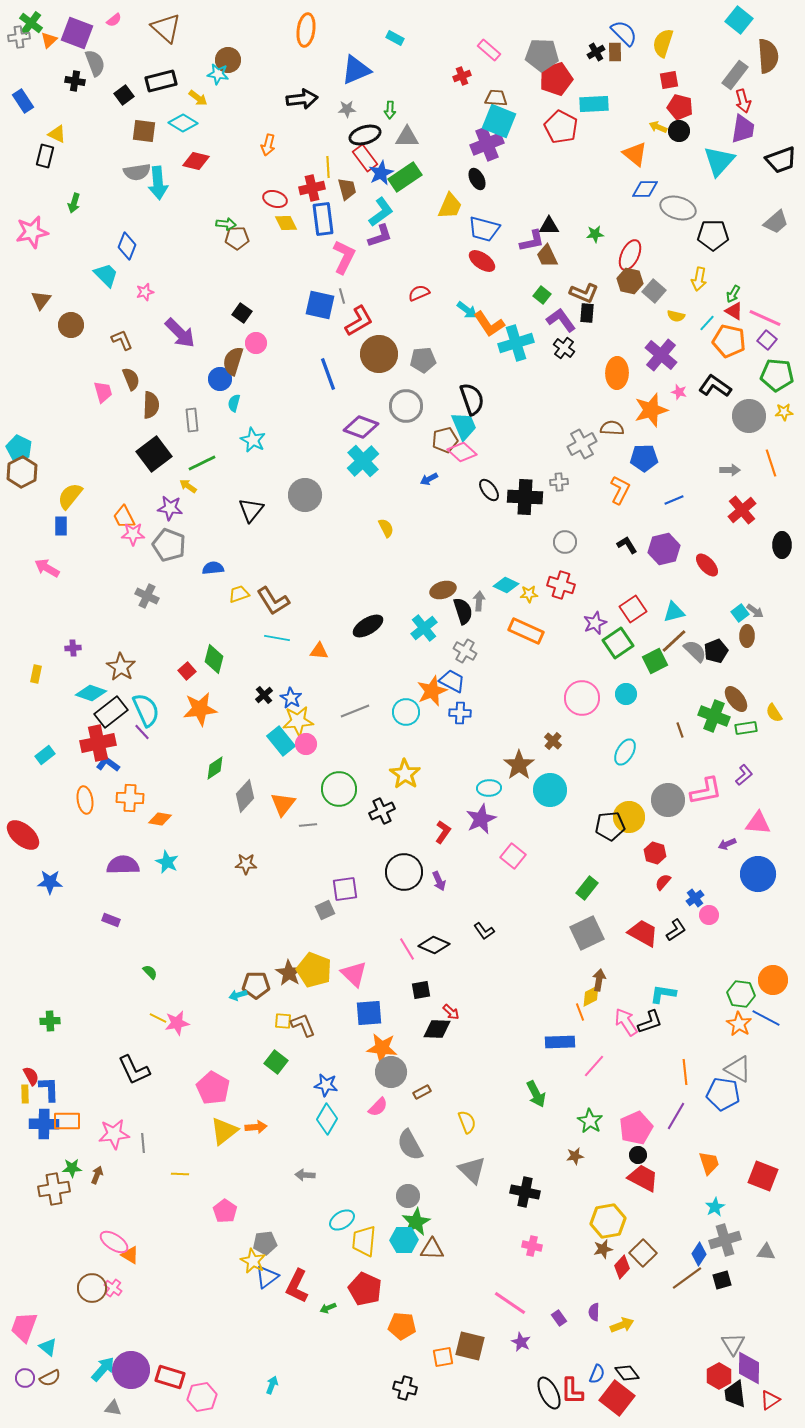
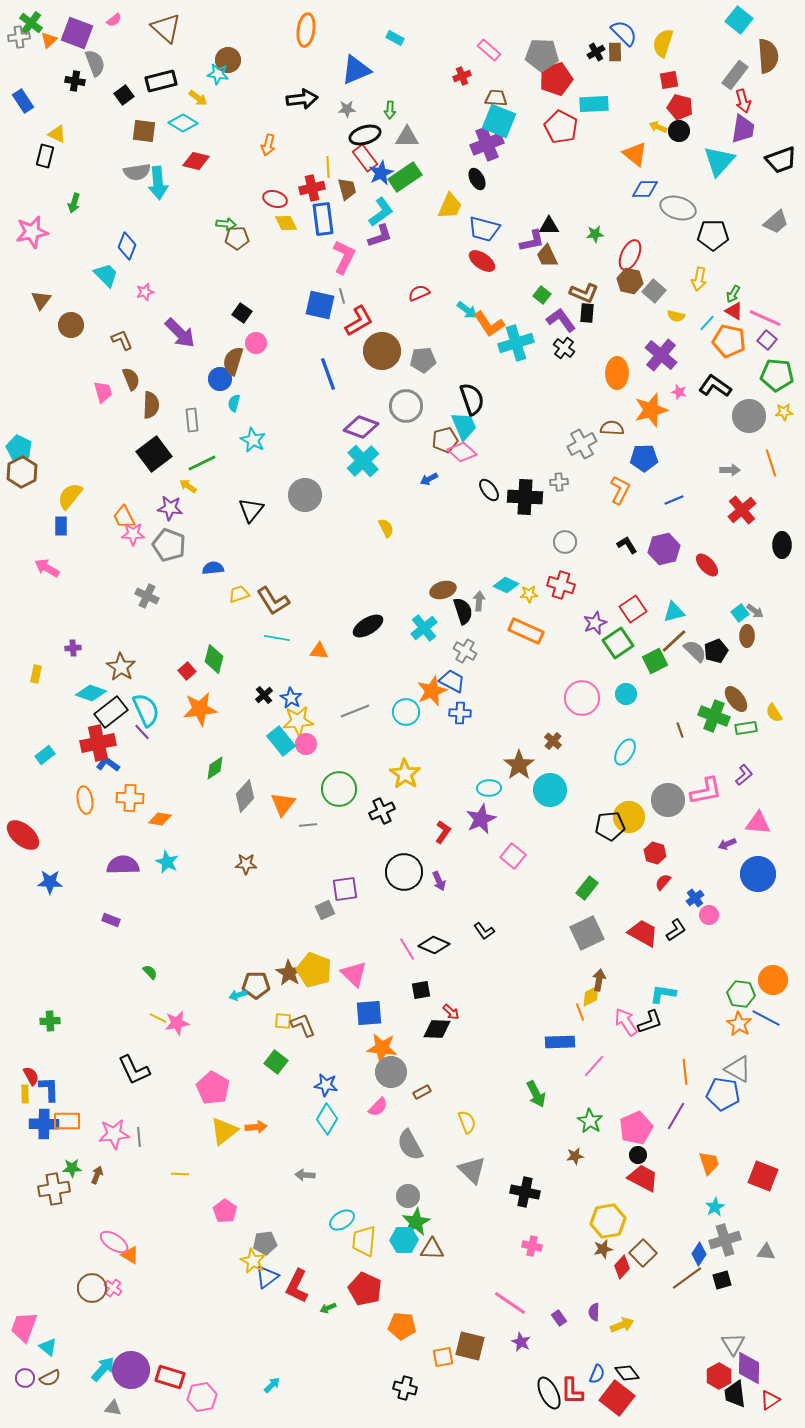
brown circle at (379, 354): moved 3 px right, 3 px up
gray line at (143, 1143): moved 4 px left, 6 px up
cyan arrow at (272, 1385): rotated 24 degrees clockwise
